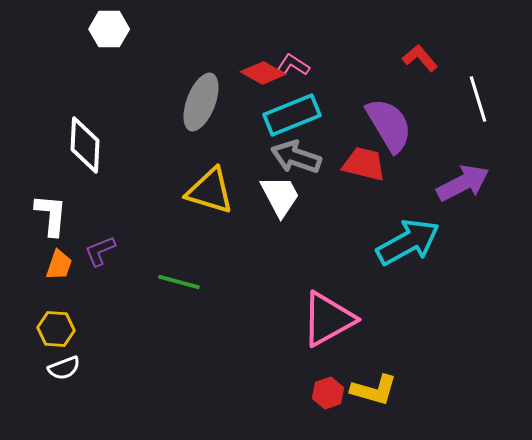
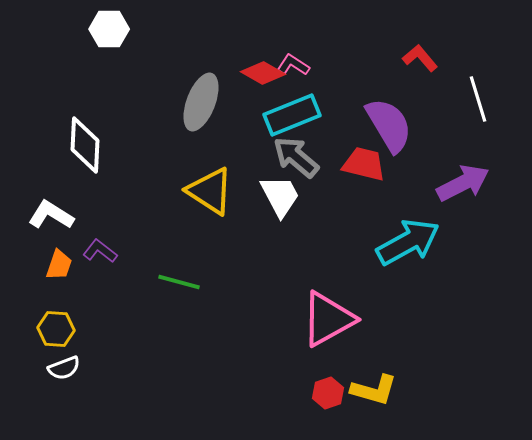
gray arrow: rotated 21 degrees clockwise
yellow triangle: rotated 16 degrees clockwise
white L-shape: rotated 63 degrees counterclockwise
purple L-shape: rotated 60 degrees clockwise
